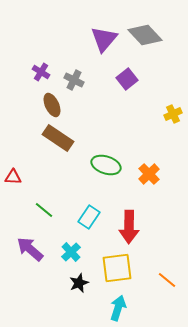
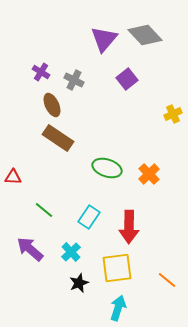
green ellipse: moved 1 px right, 3 px down
